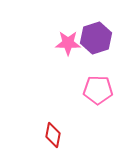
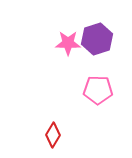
purple hexagon: moved 1 px right, 1 px down
red diamond: rotated 20 degrees clockwise
